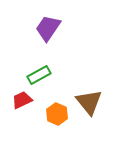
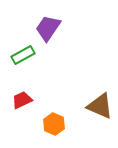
green rectangle: moved 16 px left, 20 px up
brown triangle: moved 11 px right, 4 px down; rotated 28 degrees counterclockwise
orange hexagon: moved 3 px left, 10 px down
